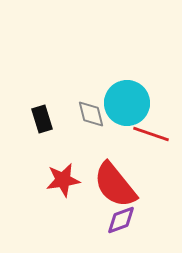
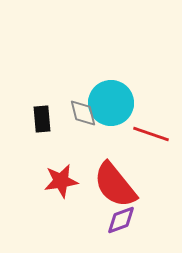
cyan circle: moved 16 px left
gray diamond: moved 8 px left, 1 px up
black rectangle: rotated 12 degrees clockwise
red star: moved 2 px left, 1 px down
